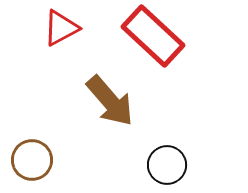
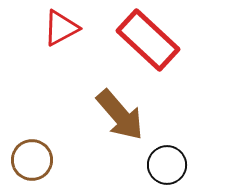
red rectangle: moved 5 px left, 4 px down
brown arrow: moved 10 px right, 14 px down
